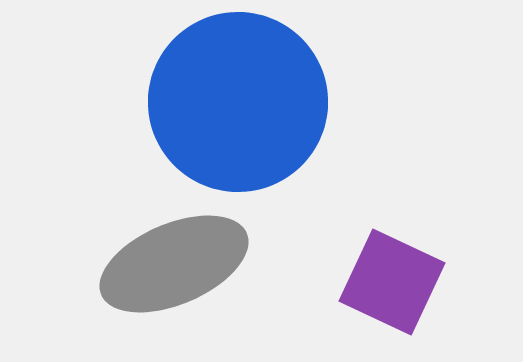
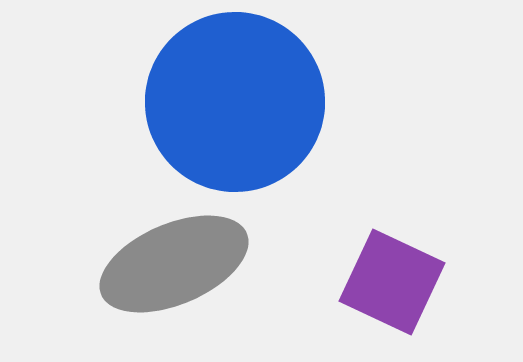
blue circle: moved 3 px left
